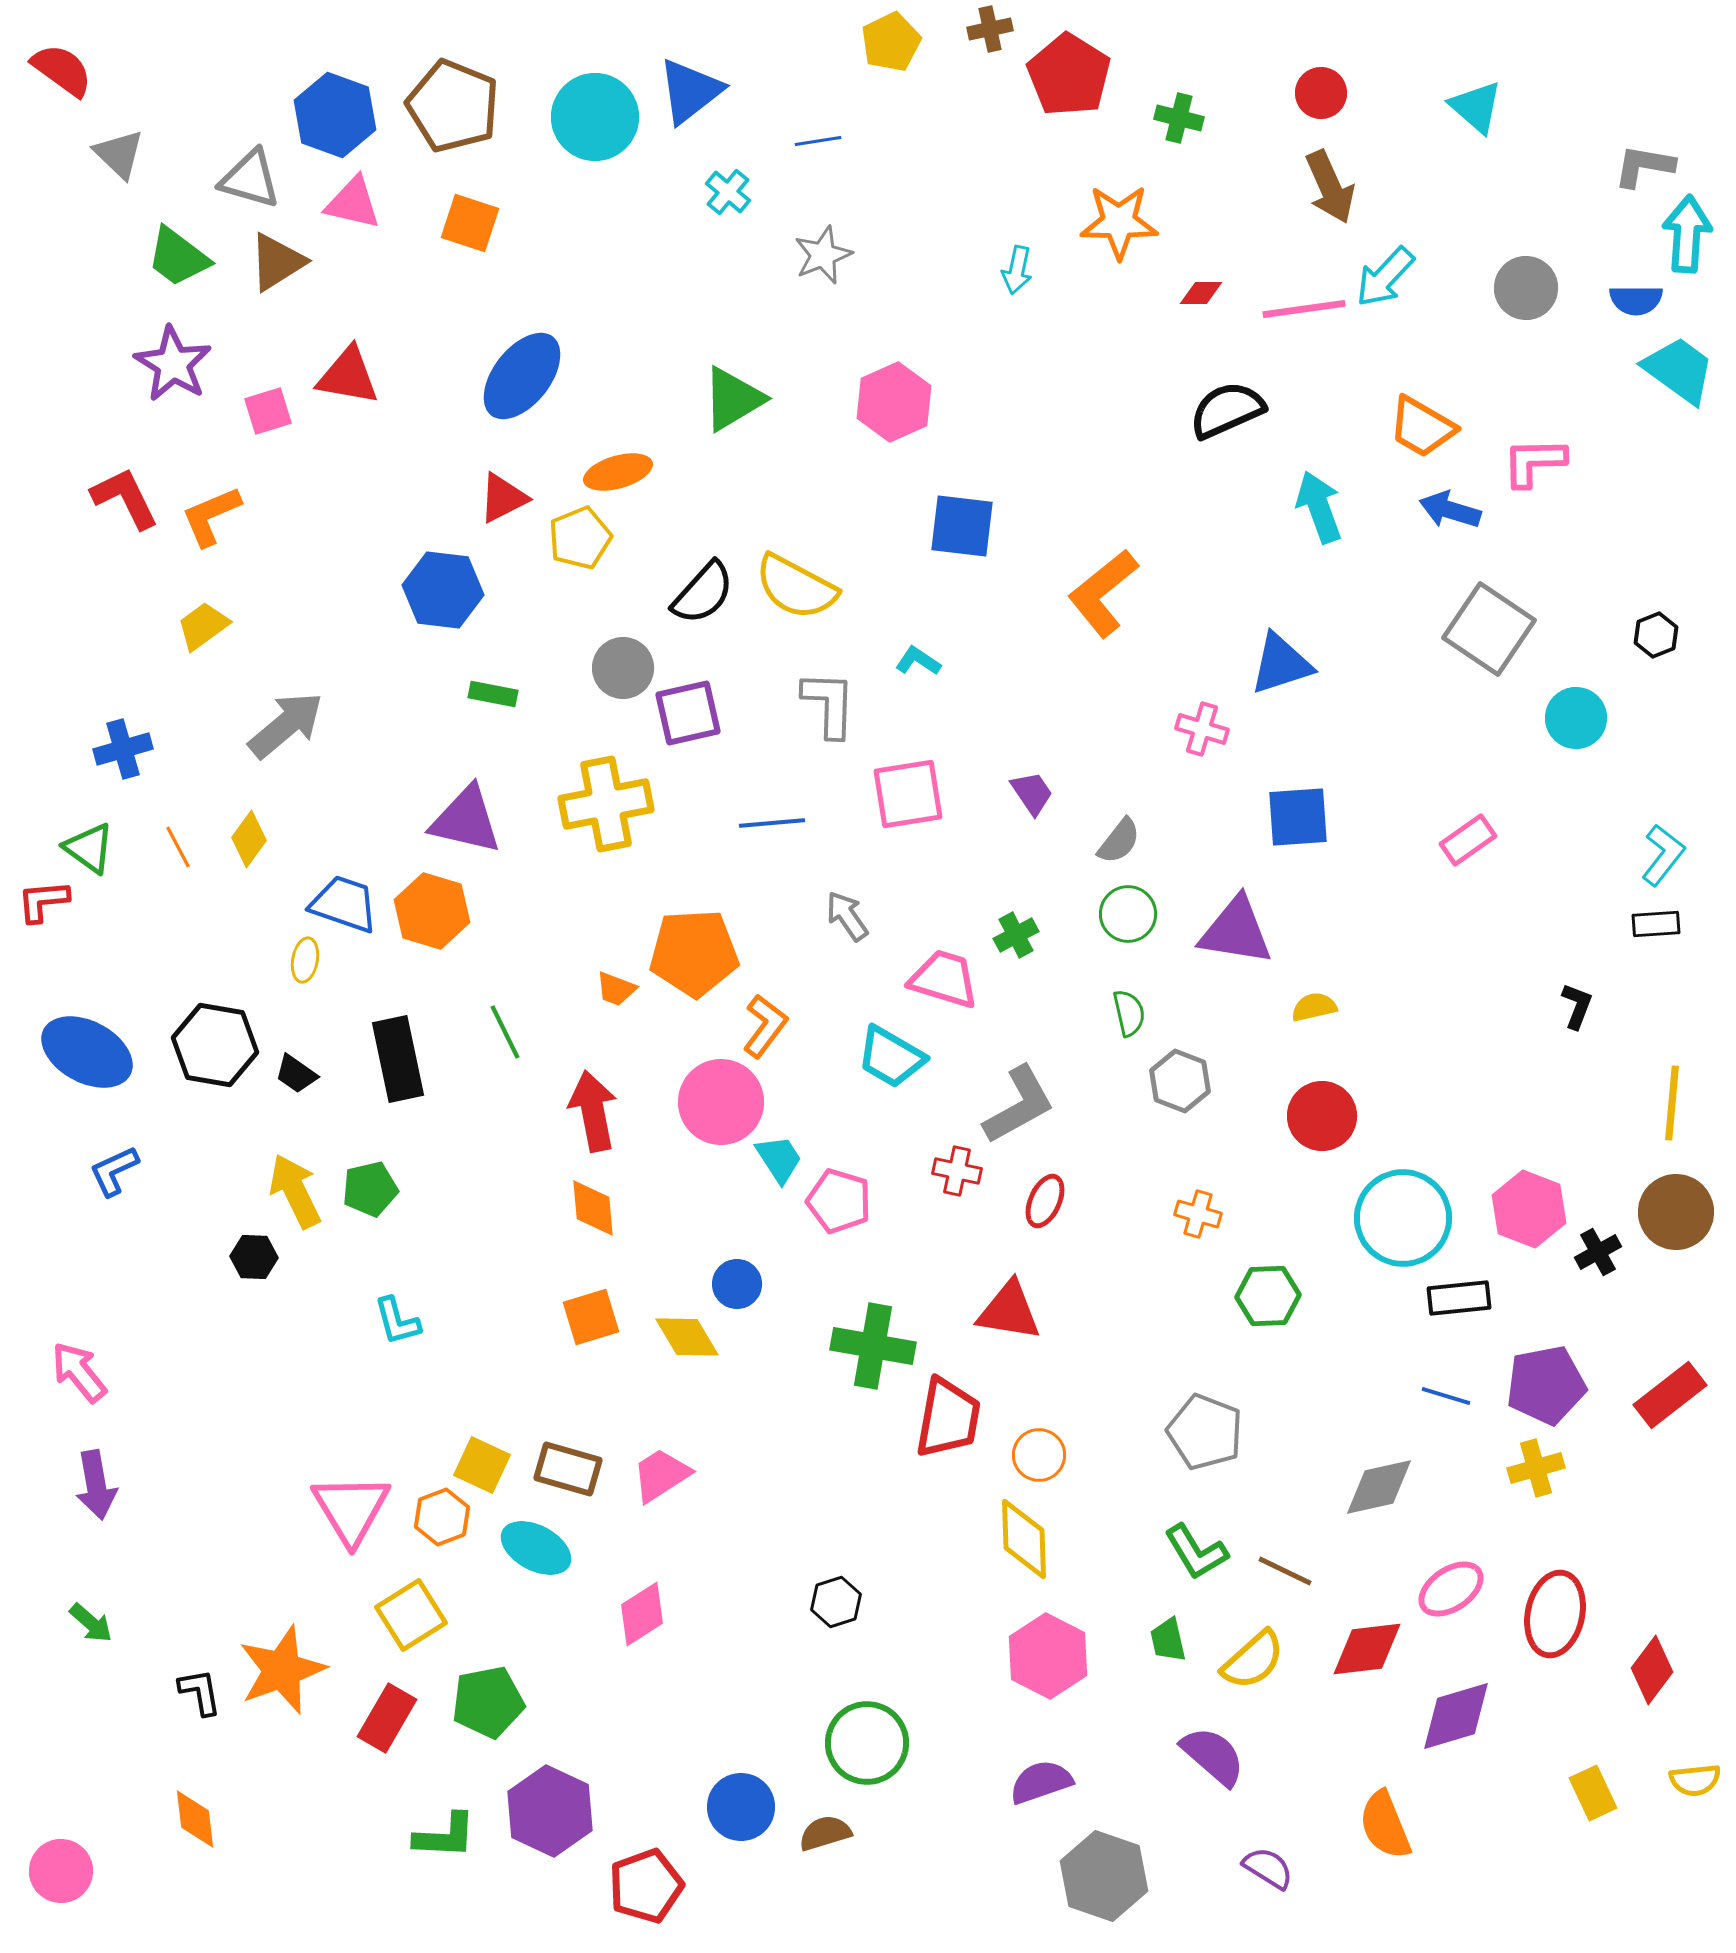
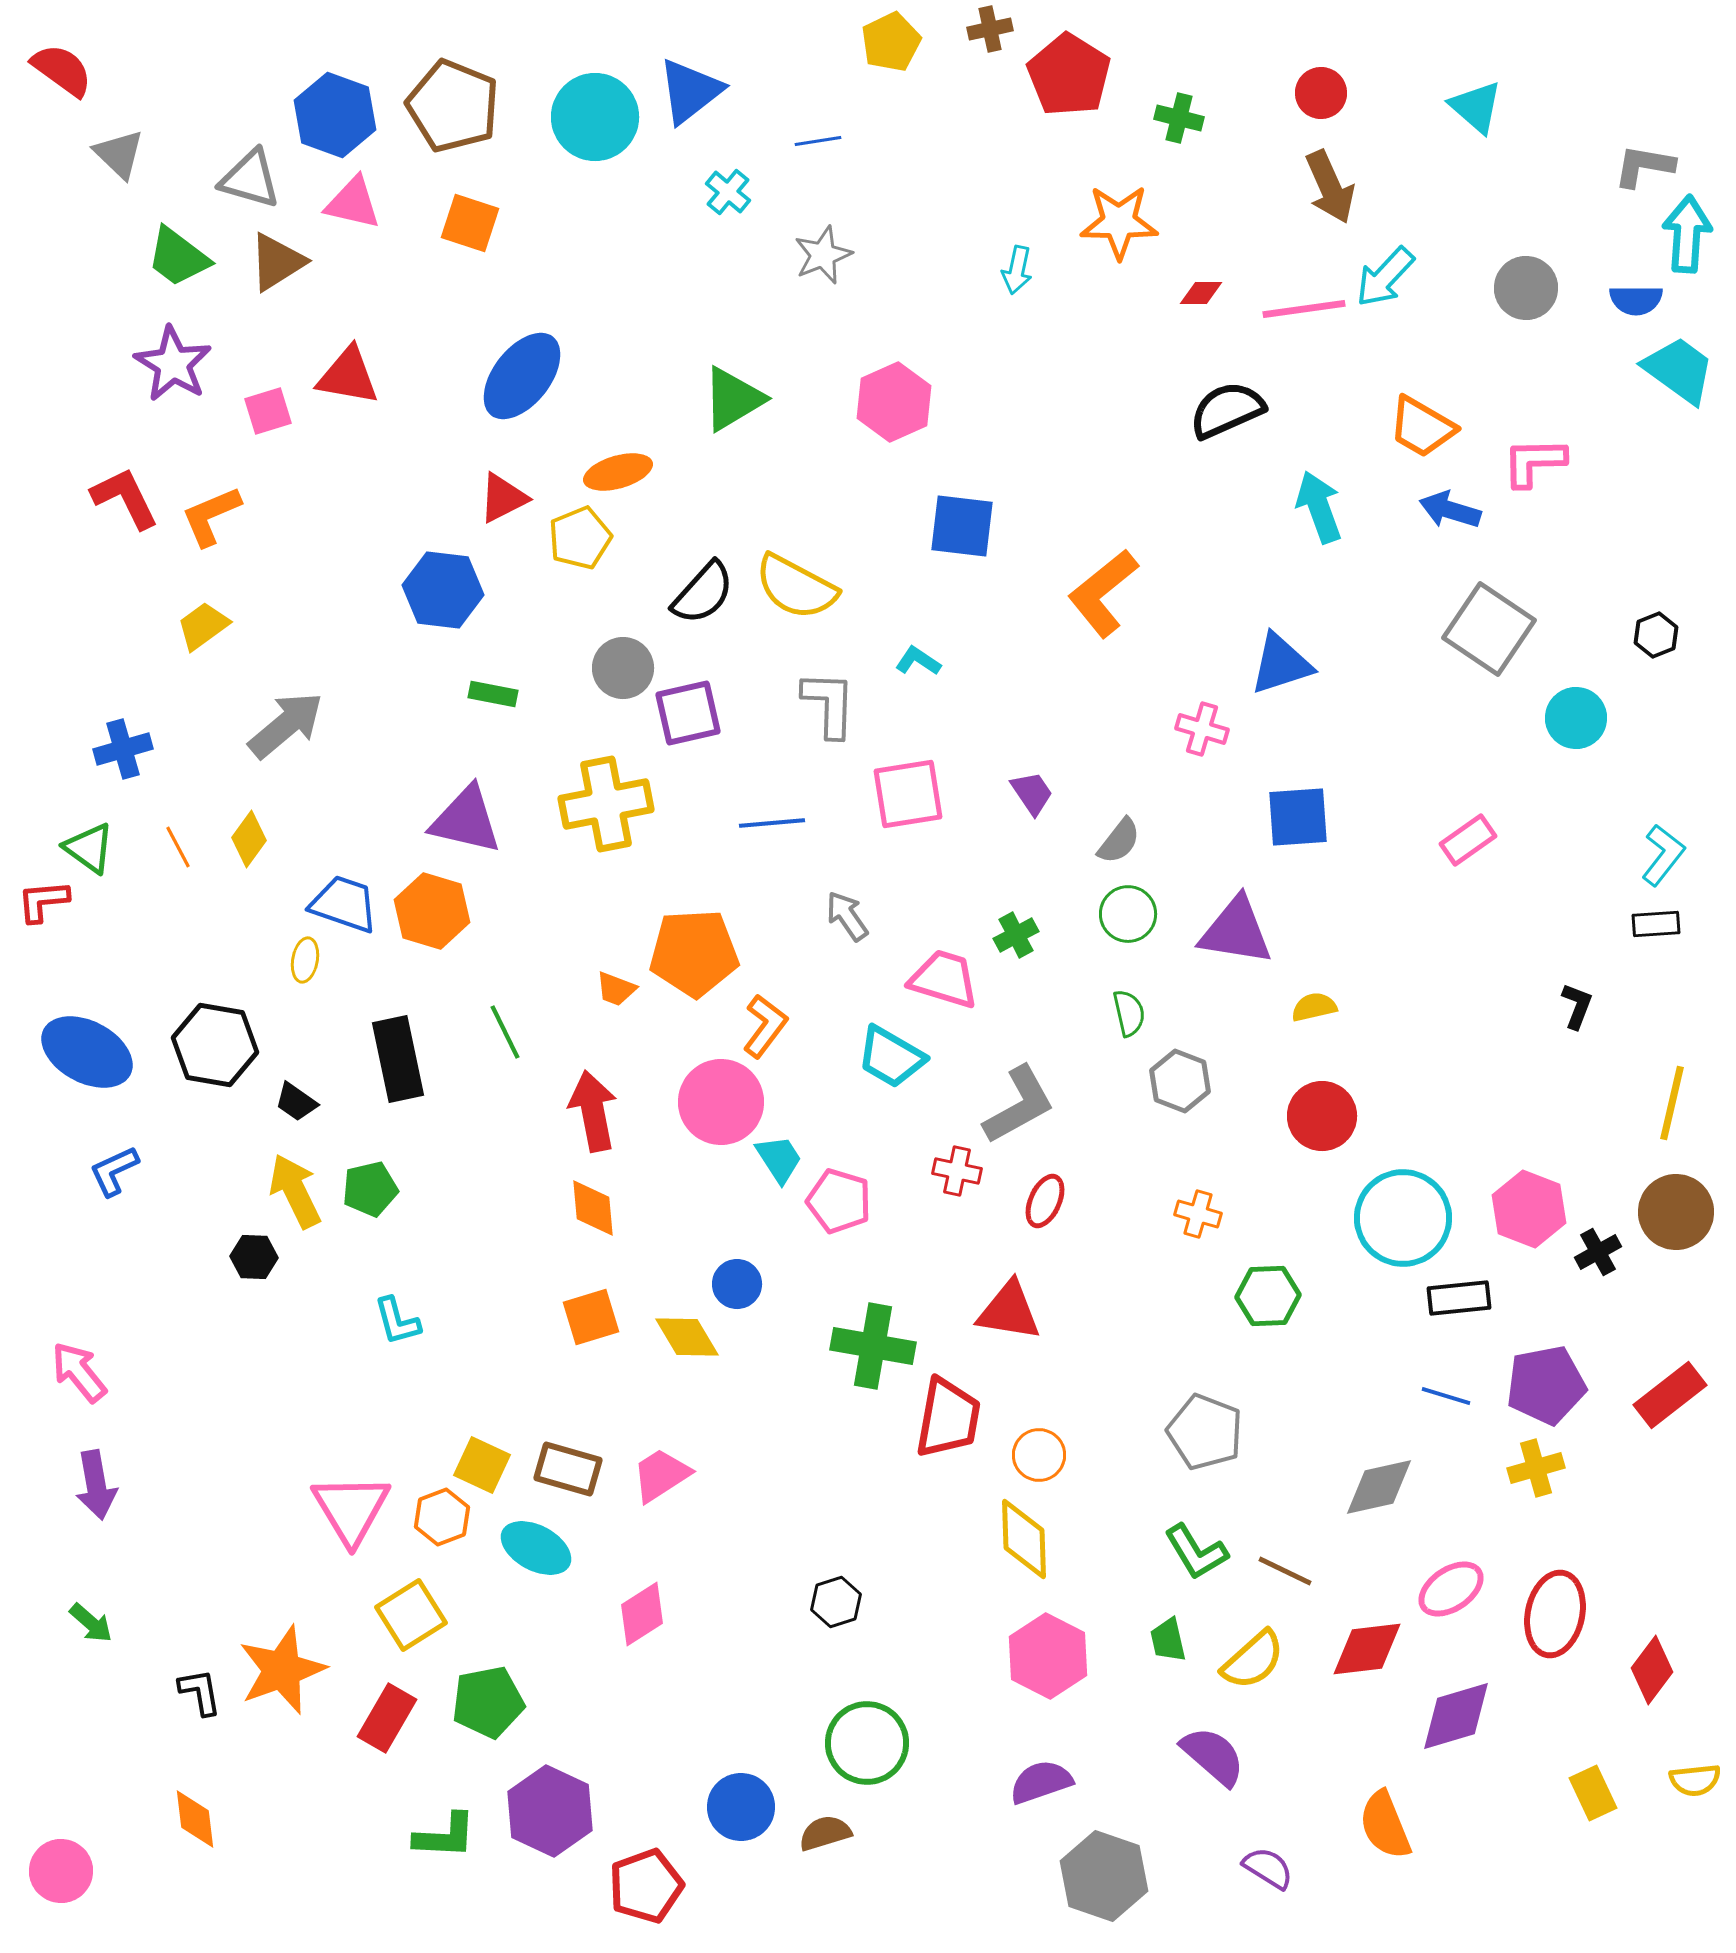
black trapezoid at (296, 1074): moved 28 px down
yellow line at (1672, 1103): rotated 8 degrees clockwise
